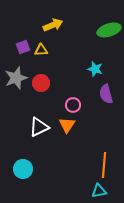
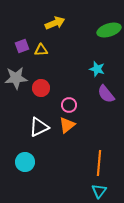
yellow arrow: moved 2 px right, 2 px up
purple square: moved 1 px left, 1 px up
cyan star: moved 2 px right
gray star: rotated 15 degrees clockwise
red circle: moved 5 px down
purple semicircle: rotated 24 degrees counterclockwise
pink circle: moved 4 px left
orange triangle: rotated 18 degrees clockwise
orange line: moved 5 px left, 2 px up
cyan circle: moved 2 px right, 7 px up
cyan triangle: rotated 42 degrees counterclockwise
